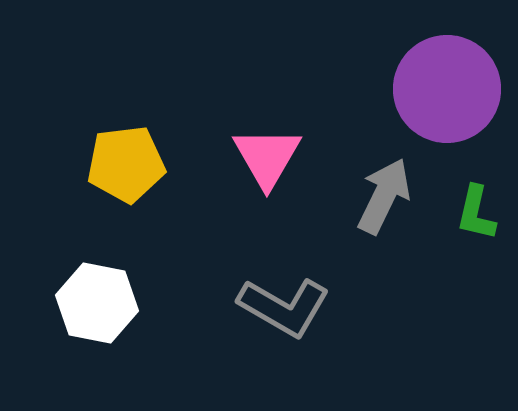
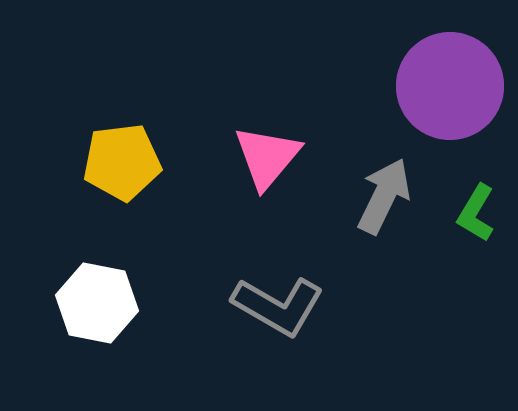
purple circle: moved 3 px right, 3 px up
pink triangle: rotated 10 degrees clockwise
yellow pentagon: moved 4 px left, 2 px up
green L-shape: rotated 18 degrees clockwise
gray L-shape: moved 6 px left, 1 px up
